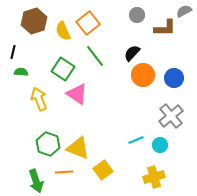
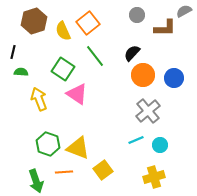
gray cross: moved 23 px left, 5 px up
